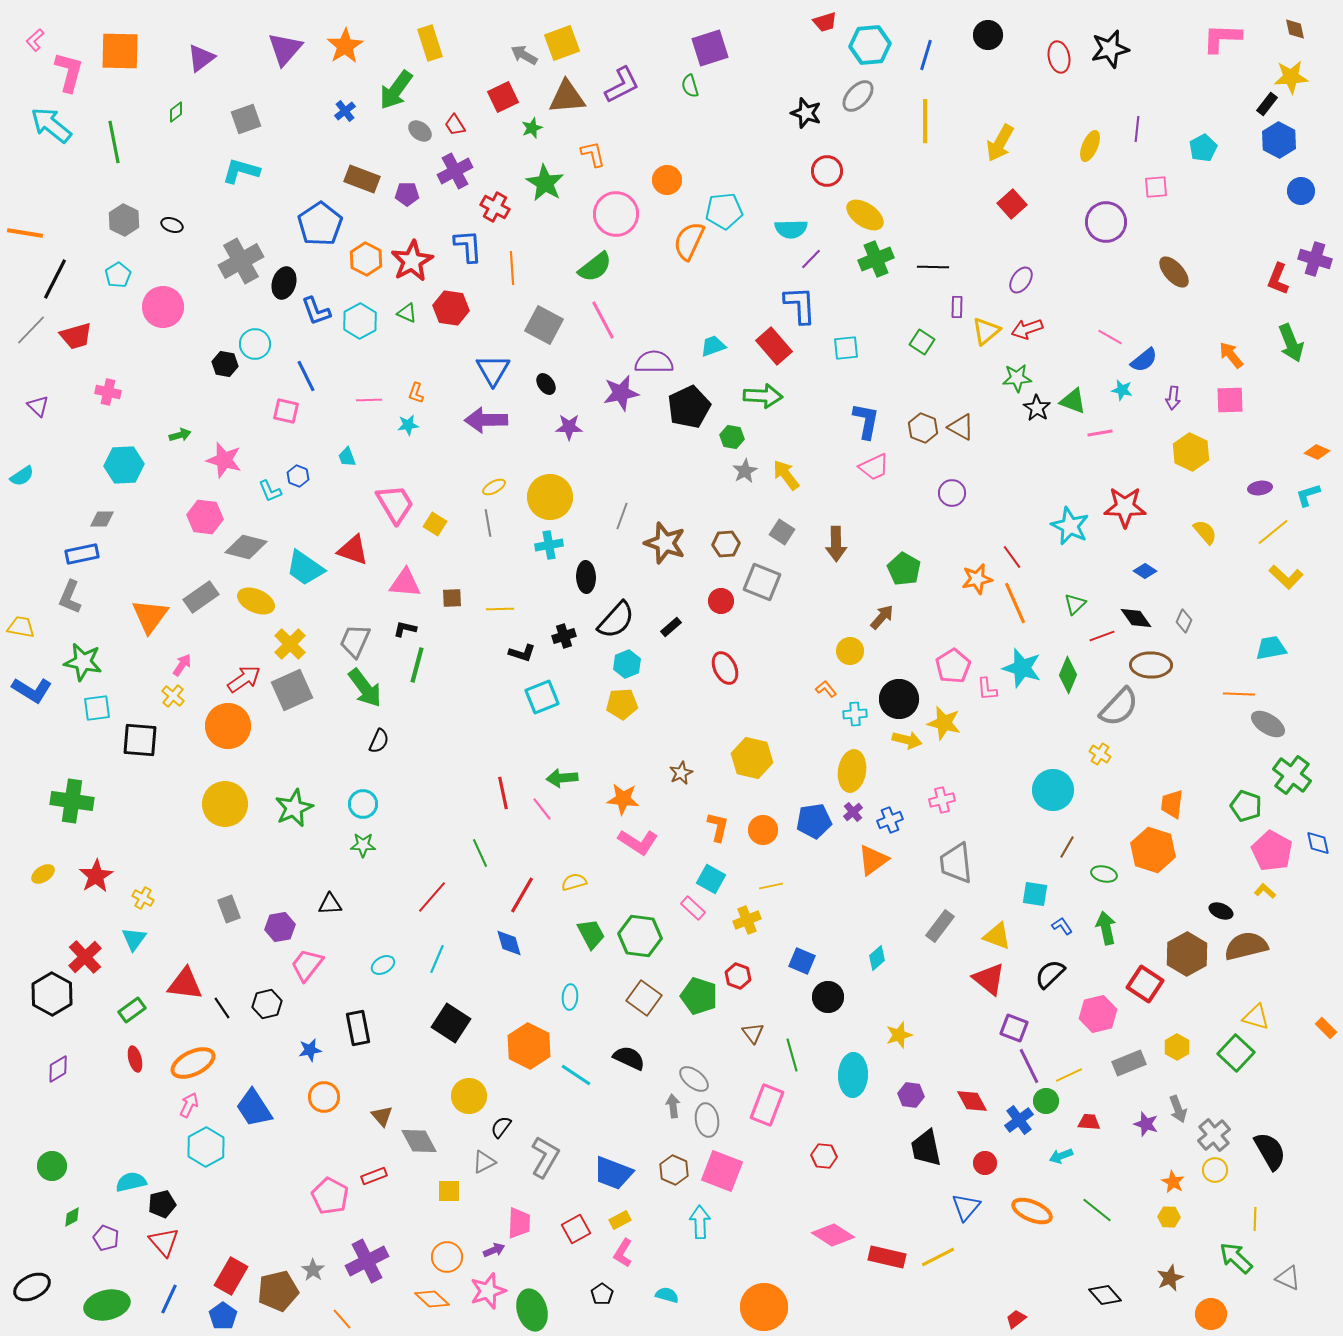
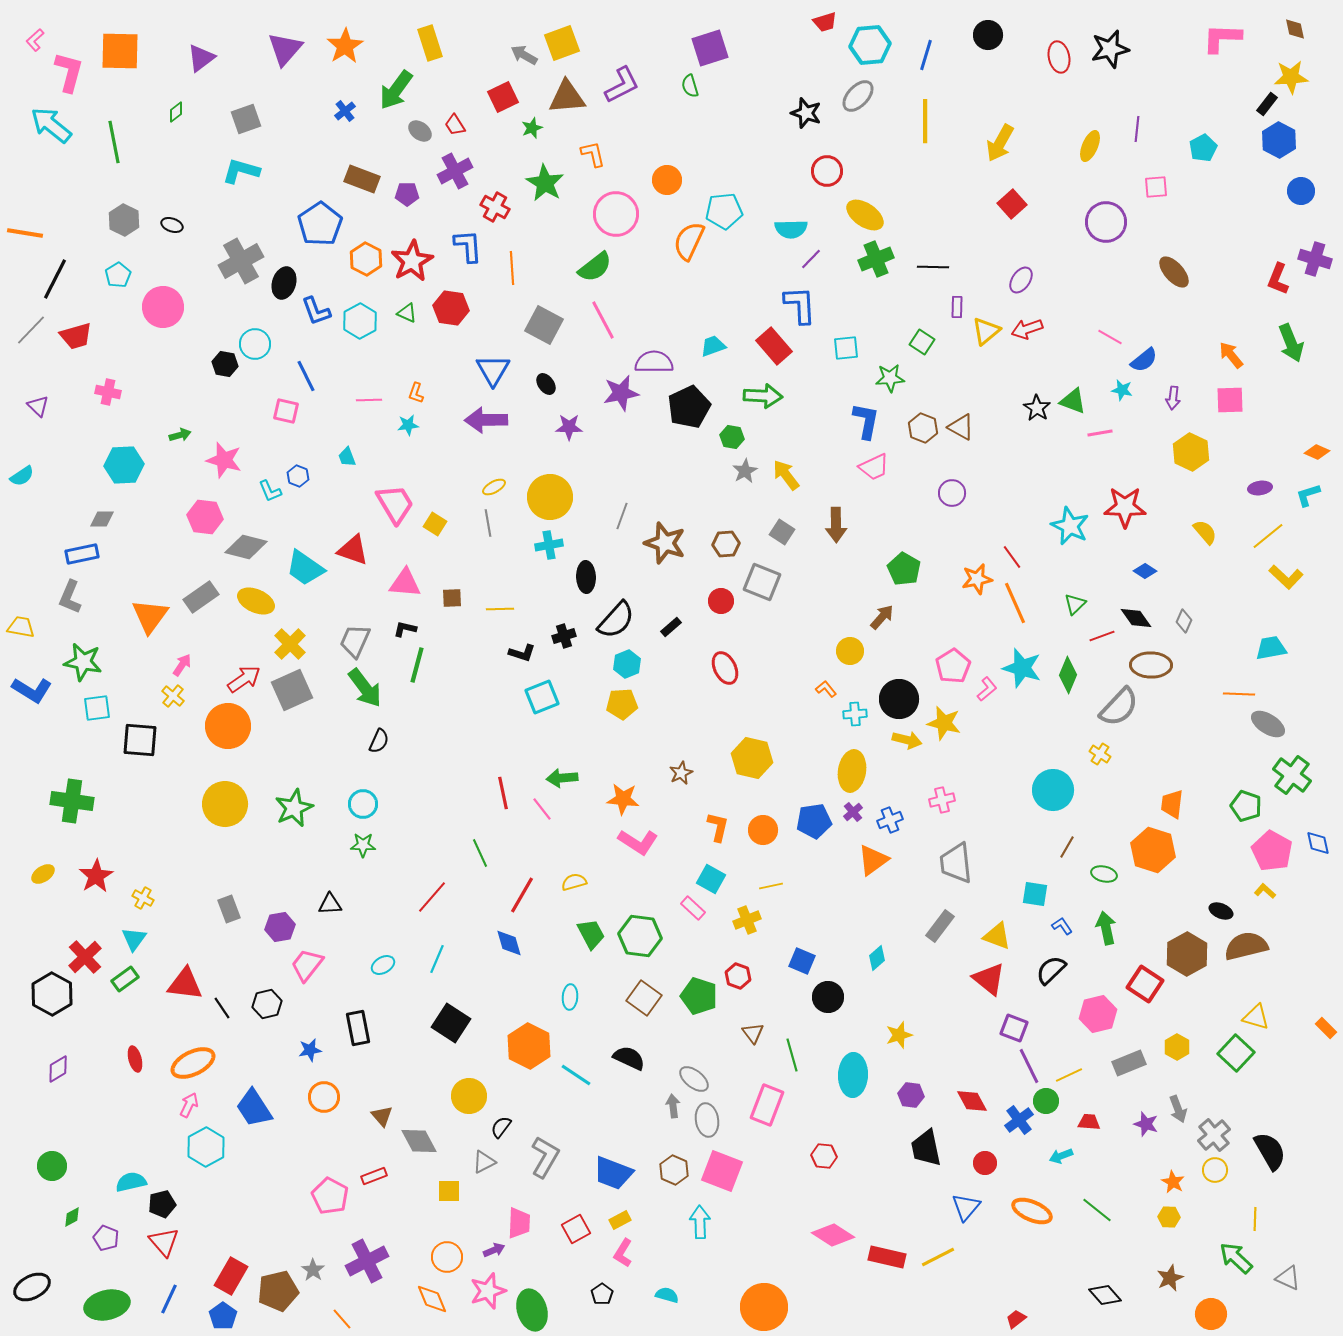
green star at (1017, 378): moved 127 px left
yellow line at (1273, 532): moved 5 px left, 4 px down
brown arrow at (836, 544): moved 19 px up
pink L-shape at (987, 689): rotated 125 degrees counterclockwise
black semicircle at (1050, 974): moved 1 px right, 4 px up
green rectangle at (132, 1010): moved 7 px left, 31 px up
orange diamond at (432, 1299): rotated 24 degrees clockwise
